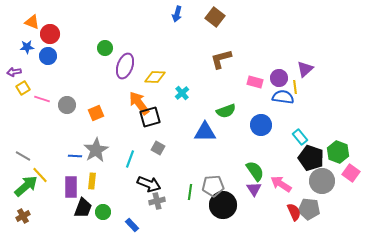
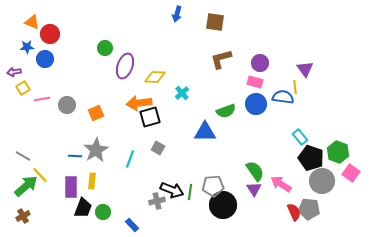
brown square at (215, 17): moved 5 px down; rotated 30 degrees counterclockwise
blue circle at (48, 56): moved 3 px left, 3 px down
purple triangle at (305, 69): rotated 24 degrees counterclockwise
purple circle at (279, 78): moved 19 px left, 15 px up
pink line at (42, 99): rotated 28 degrees counterclockwise
orange arrow at (139, 103): rotated 60 degrees counterclockwise
blue circle at (261, 125): moved 5 px left, 21 px up
black arrow at (149, 184): moved 23 px right, 6 px down
